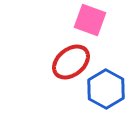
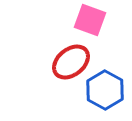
blue hexagon: moved 1 px left, 1 px down
